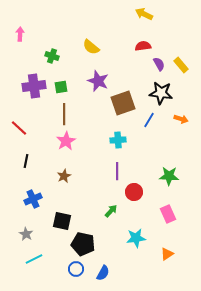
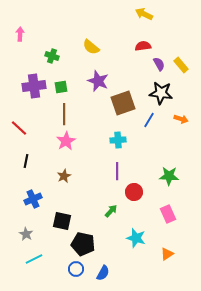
cyan star: rotated 24 degrees clockwise
